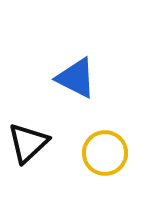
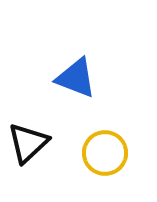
blue triangle: rotated 6 degrees counterclockwise
